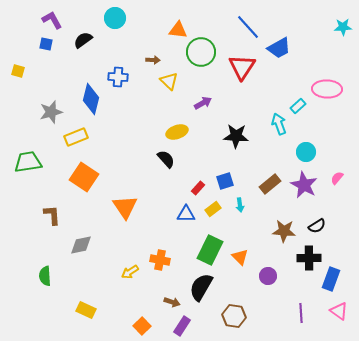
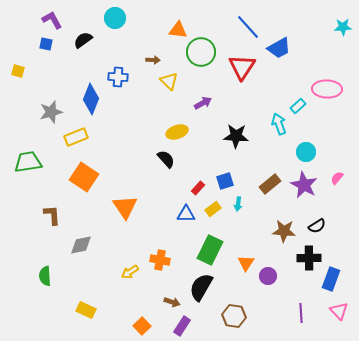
blue diamond at (91, 99): rotated 8 degrees clockwise
cyan arrow at (240, 205): moved 2 px left, 1 px up; rotated 16 degrees clockwise
orange triangle at (240, 257): moved 6 px right, 6 px down; rotated 18 degrees clockwise
pink triangle at (339, 311): rotated 12 degrees clockwise
